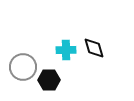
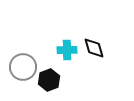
cyan cross: moved 1 px right
black hexagon: rotated 20 degrees counterclockwise
